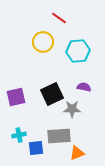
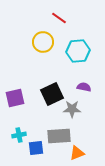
purple square: moved 1 px left, 1 px down
